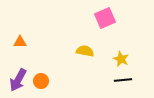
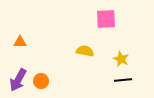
pink square: moved 1 px right, 1 px down; rotated 20 degrees clockwise
